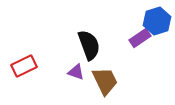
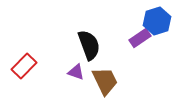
red rectangle: rotated 20 degrees counterclockwise
